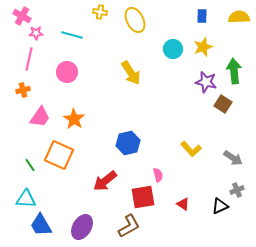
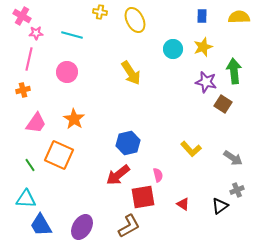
pink trapezoid: moved 4 px left, 6 px down
red arrow: moved 13 px right, 6 px up
black triangle: rotated 12 degrees counterclockwise
